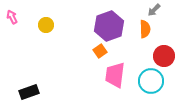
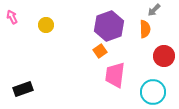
cyan circle: moved 2 px right, 11 px down
black rectangle: moved 6 px left, 3 px up
